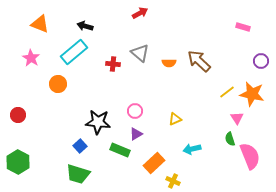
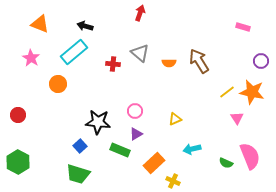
red arrow: rotated 42 degrees counterclockwise
brown arrow: rotated 15 degrees clockwise
orange star: moved 2 px up
green semicircle: moved 4 px left, 24 px down; rotated 48 degrees counterclockwise
